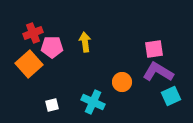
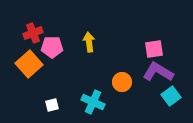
yellow arrow: moved 4 px right
cyan square: rotated 12 degrees counterclockwise
